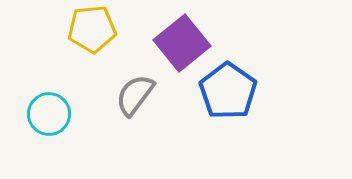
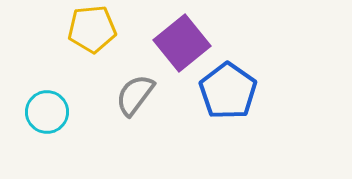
cyan circle: moved 2 px left, 2 px up
